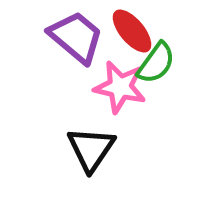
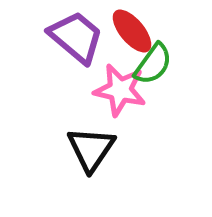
green semicircle: moved 3 px left, 1 px down
pink star: moved 3 px down
